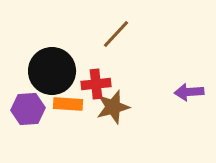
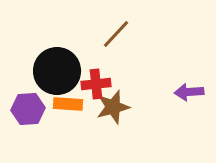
black circle: moved 5 px right
